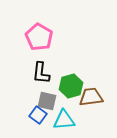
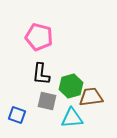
pink pentagon: rotated 16 degrees counterclockwise
black L-shape: moved 1 px down
blue square: moved 21 px left; rotated 18 degrees counterclockwise
cyan triangle: moved 8 px right, 2 px up
